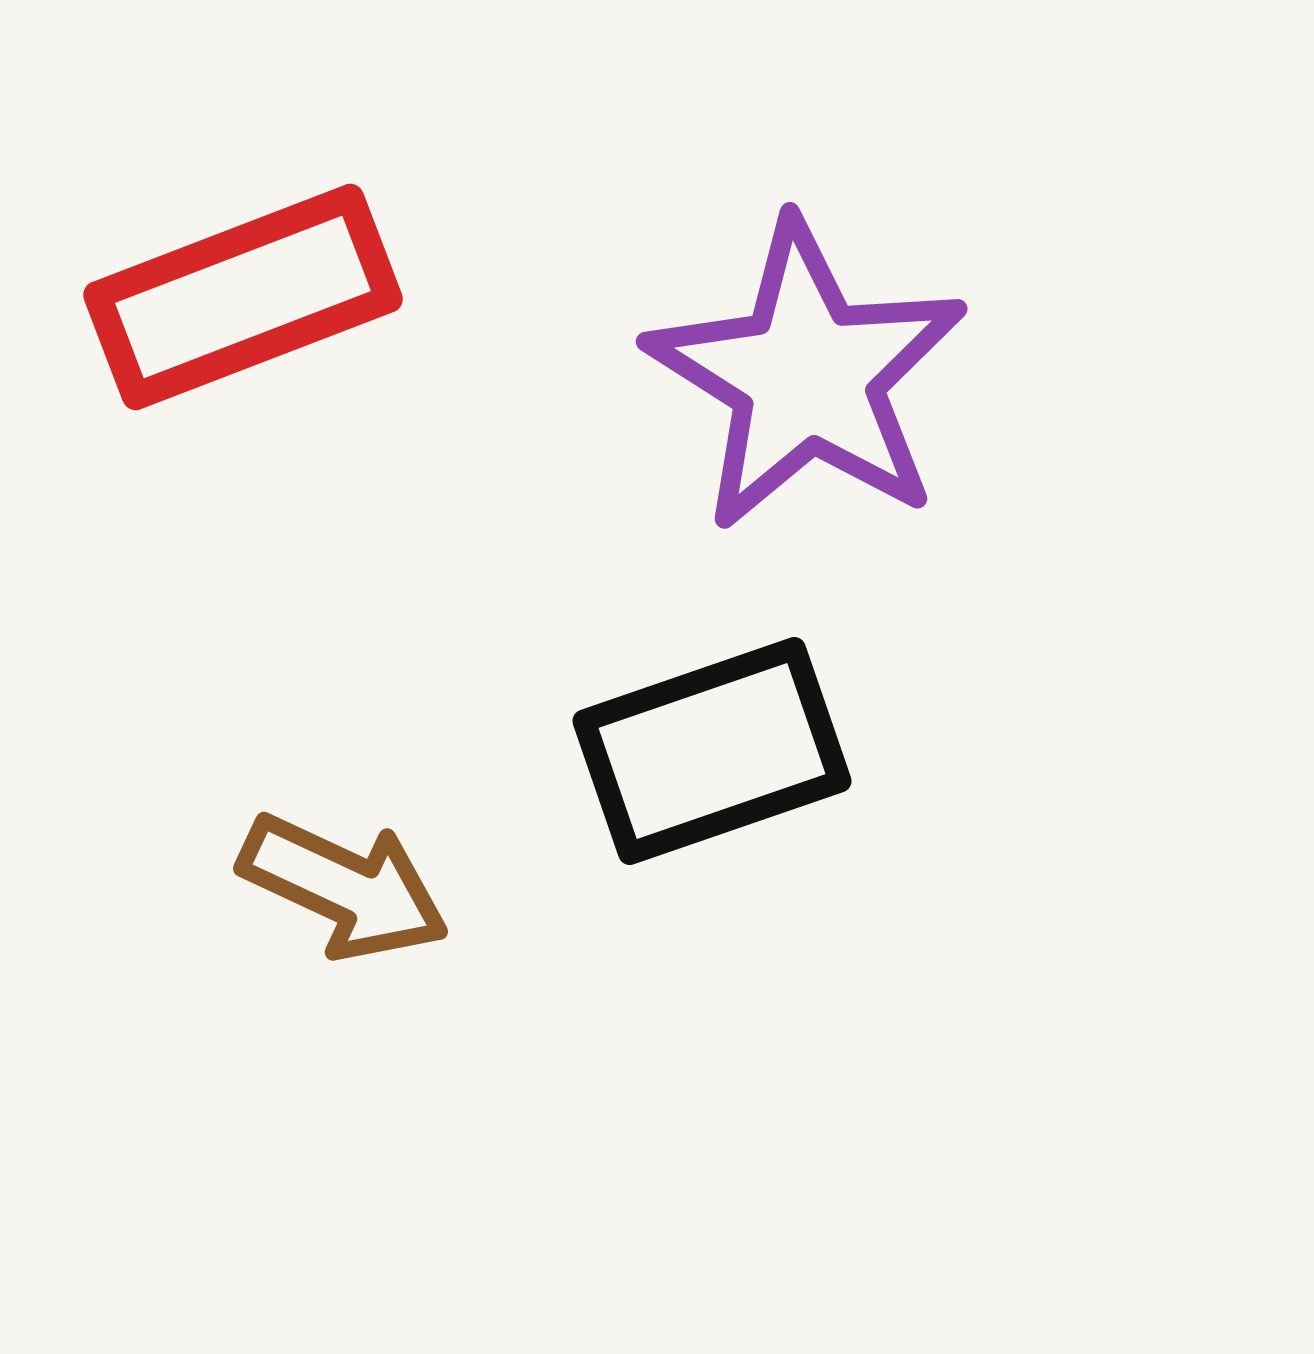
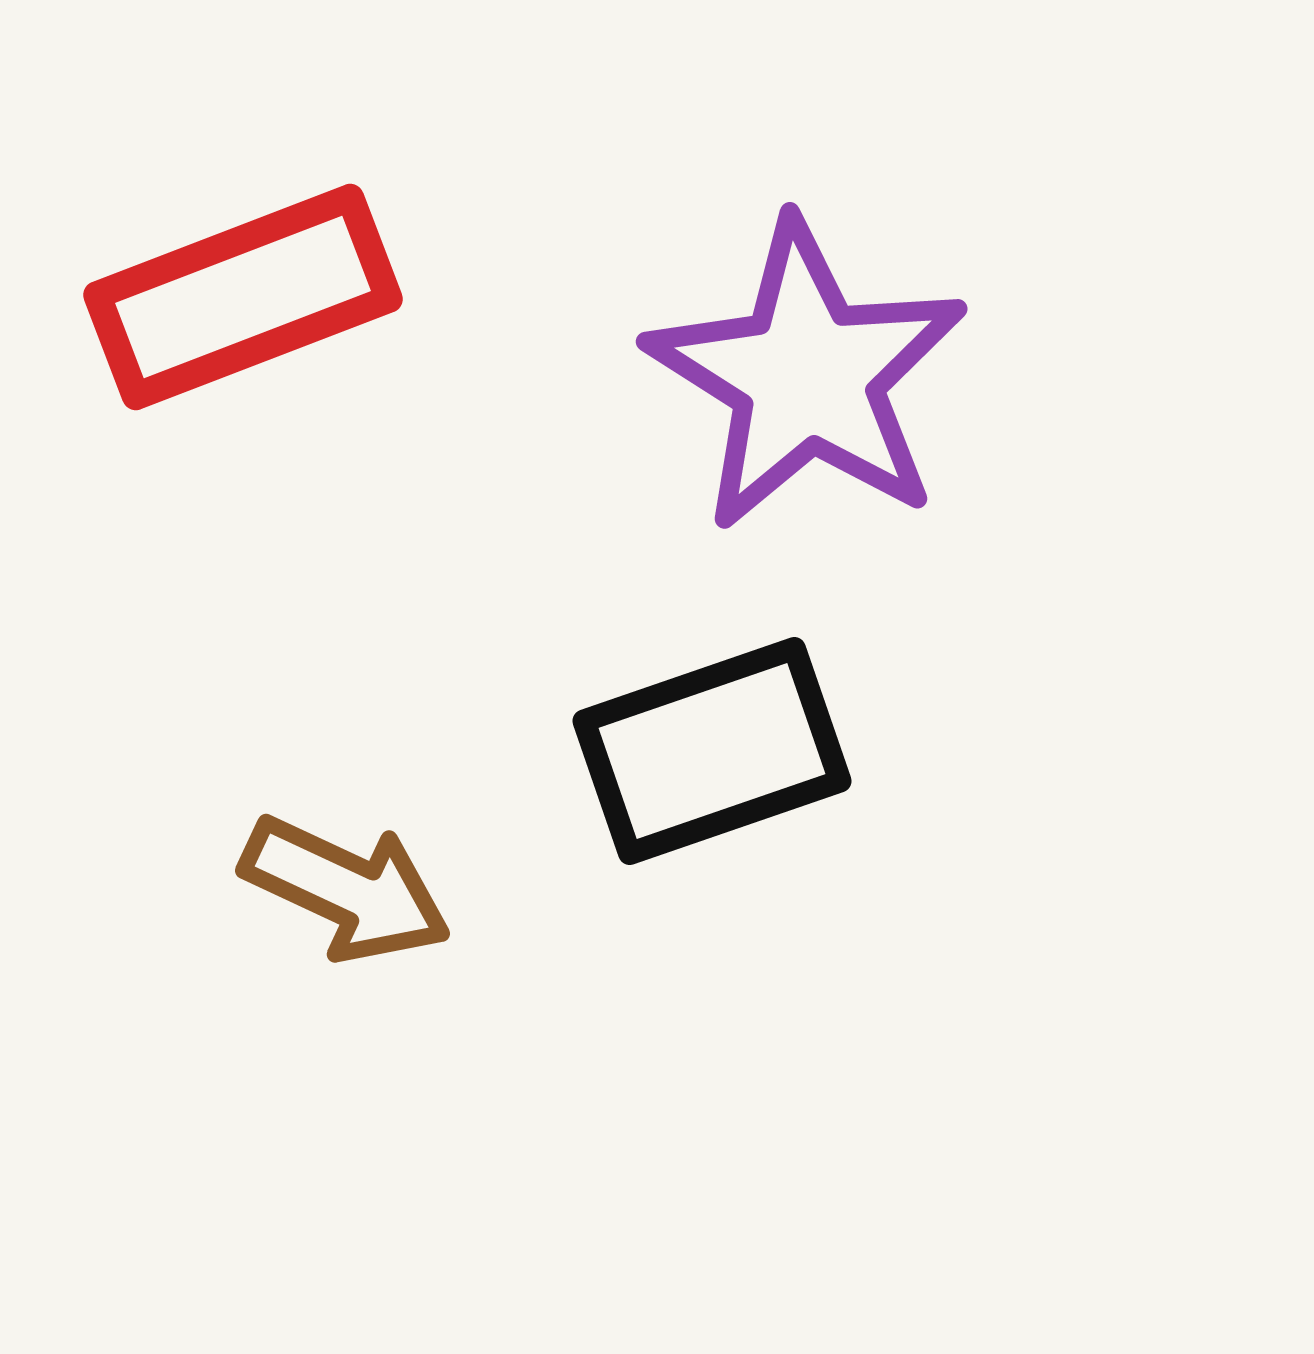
brown arrow: moved 2 px right, 2 px down
